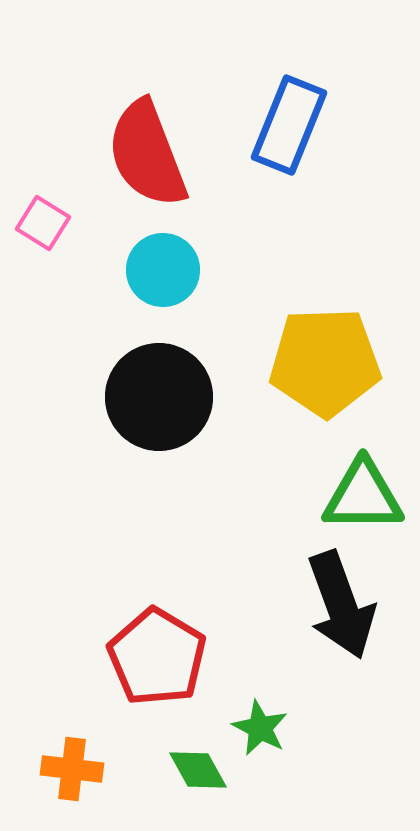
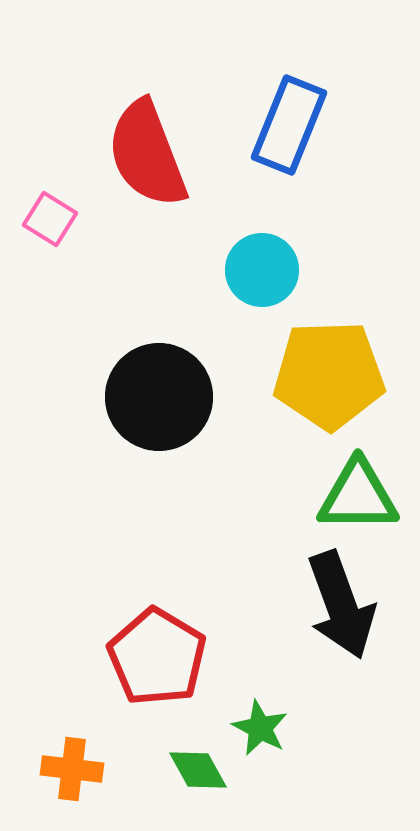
pink square: moved 7 px right, 4 px up
cyan circle: moved 99 px right
yellow pentagon: moved 4 px right, 13 px down
green triangle: moved 5 px left
